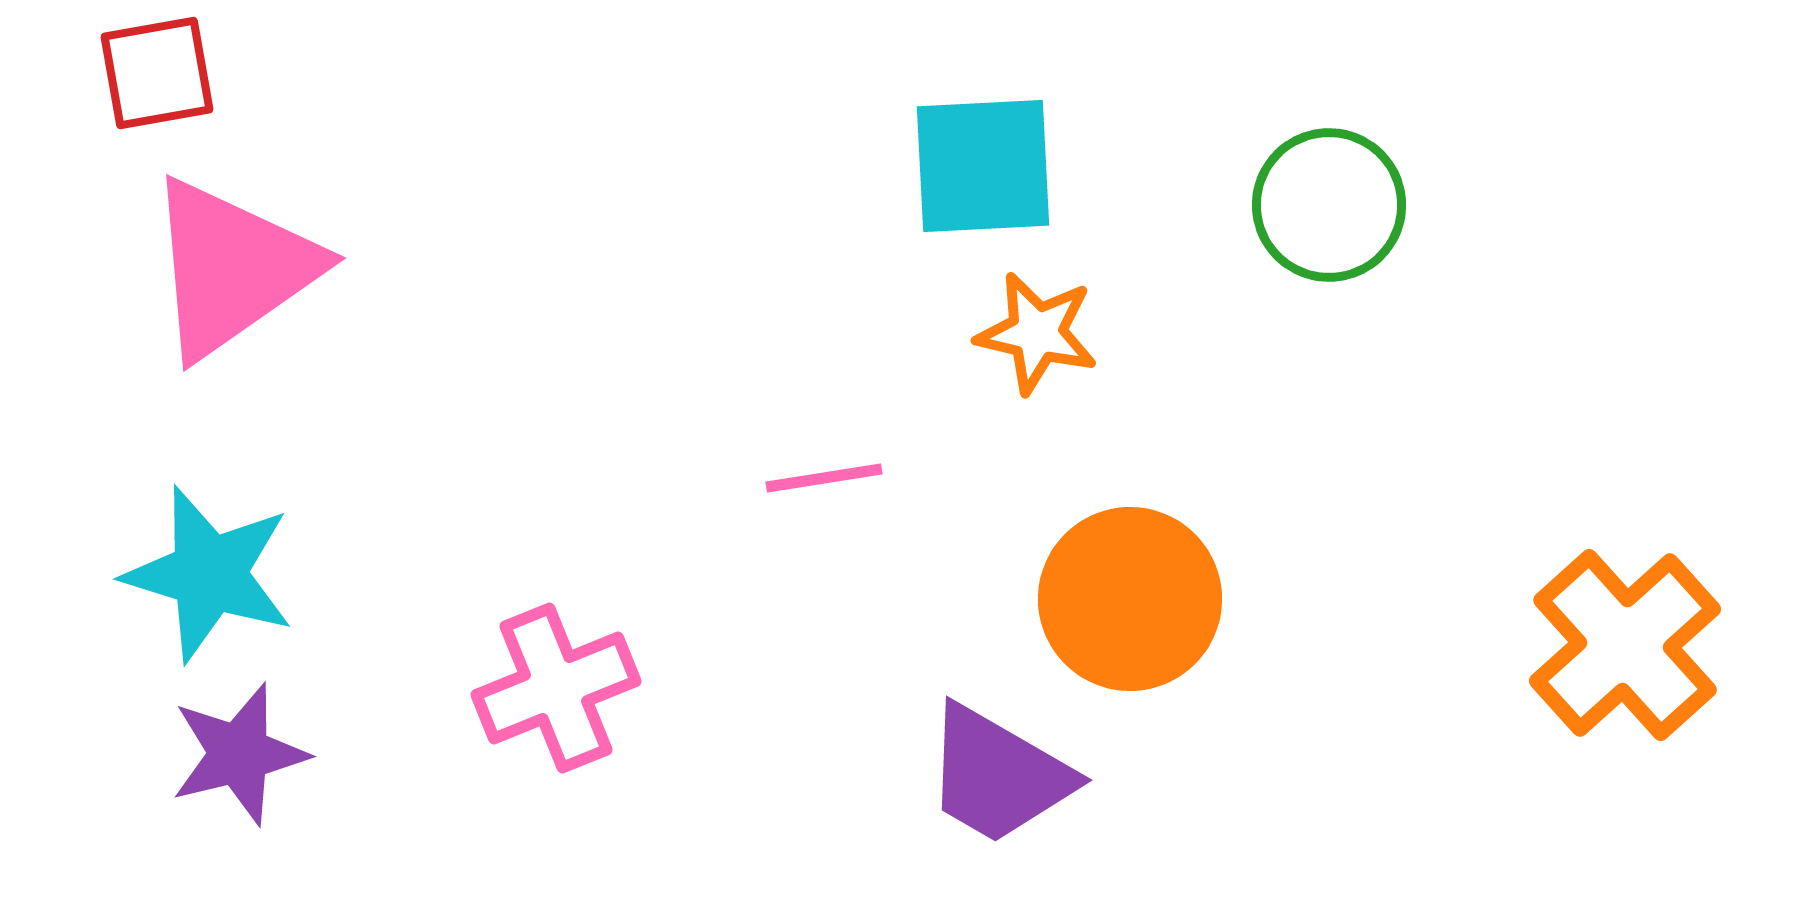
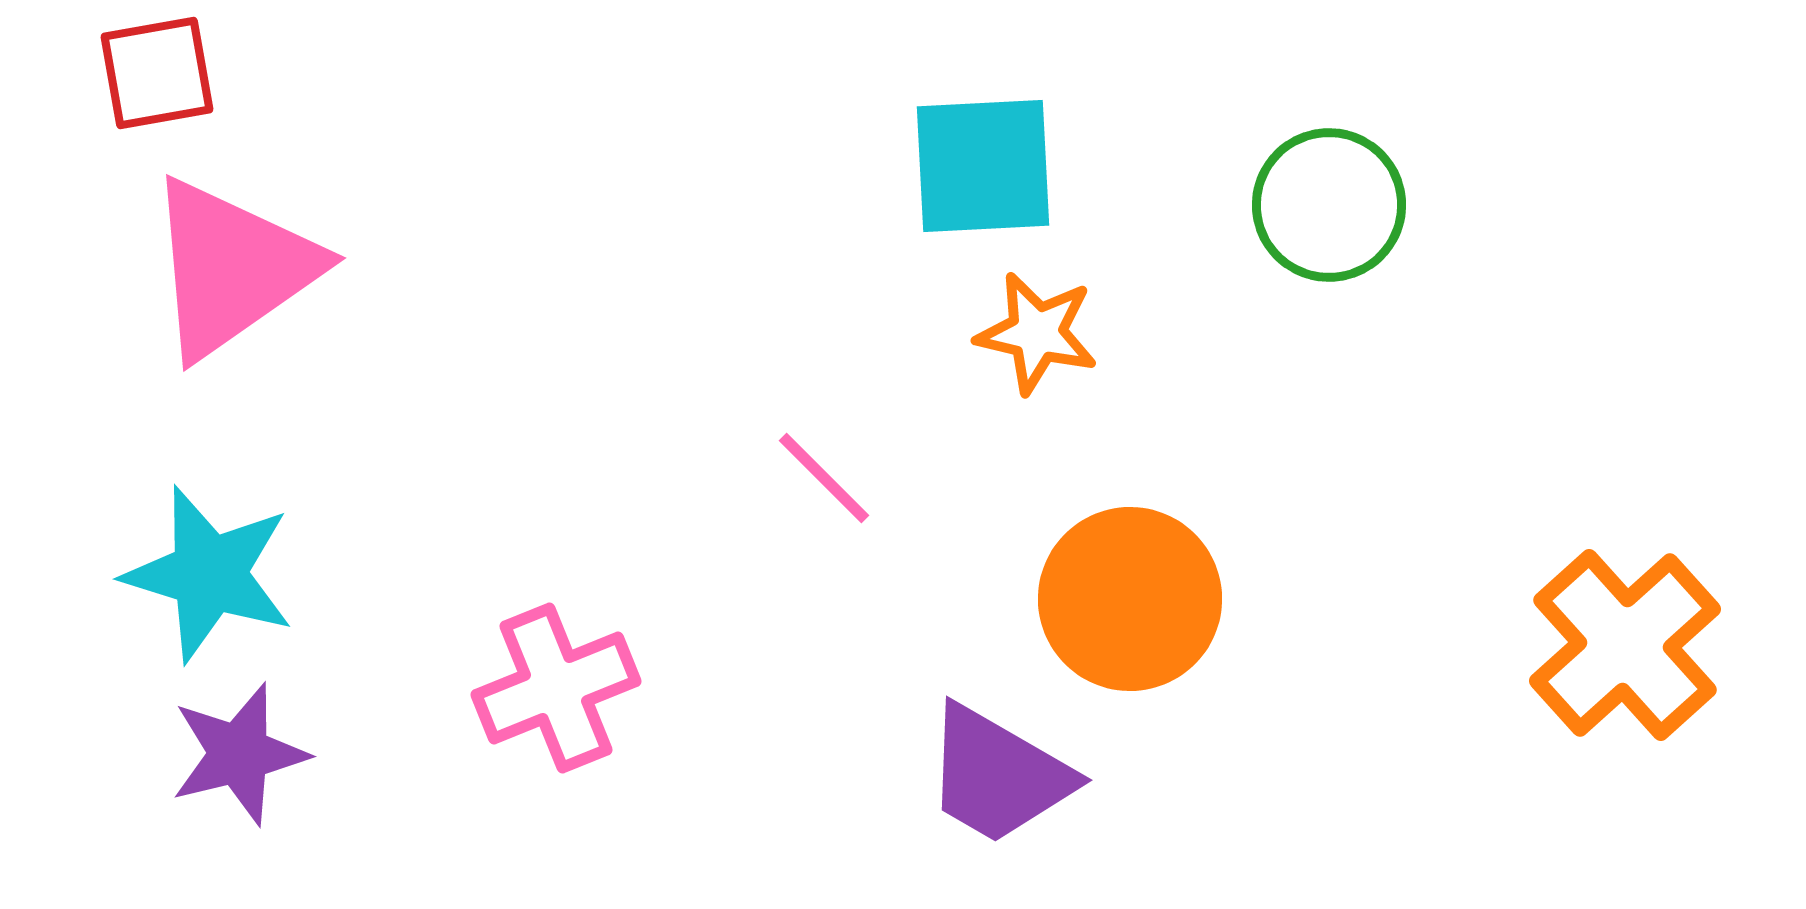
pink line: rotated 54 degrees clockwise
